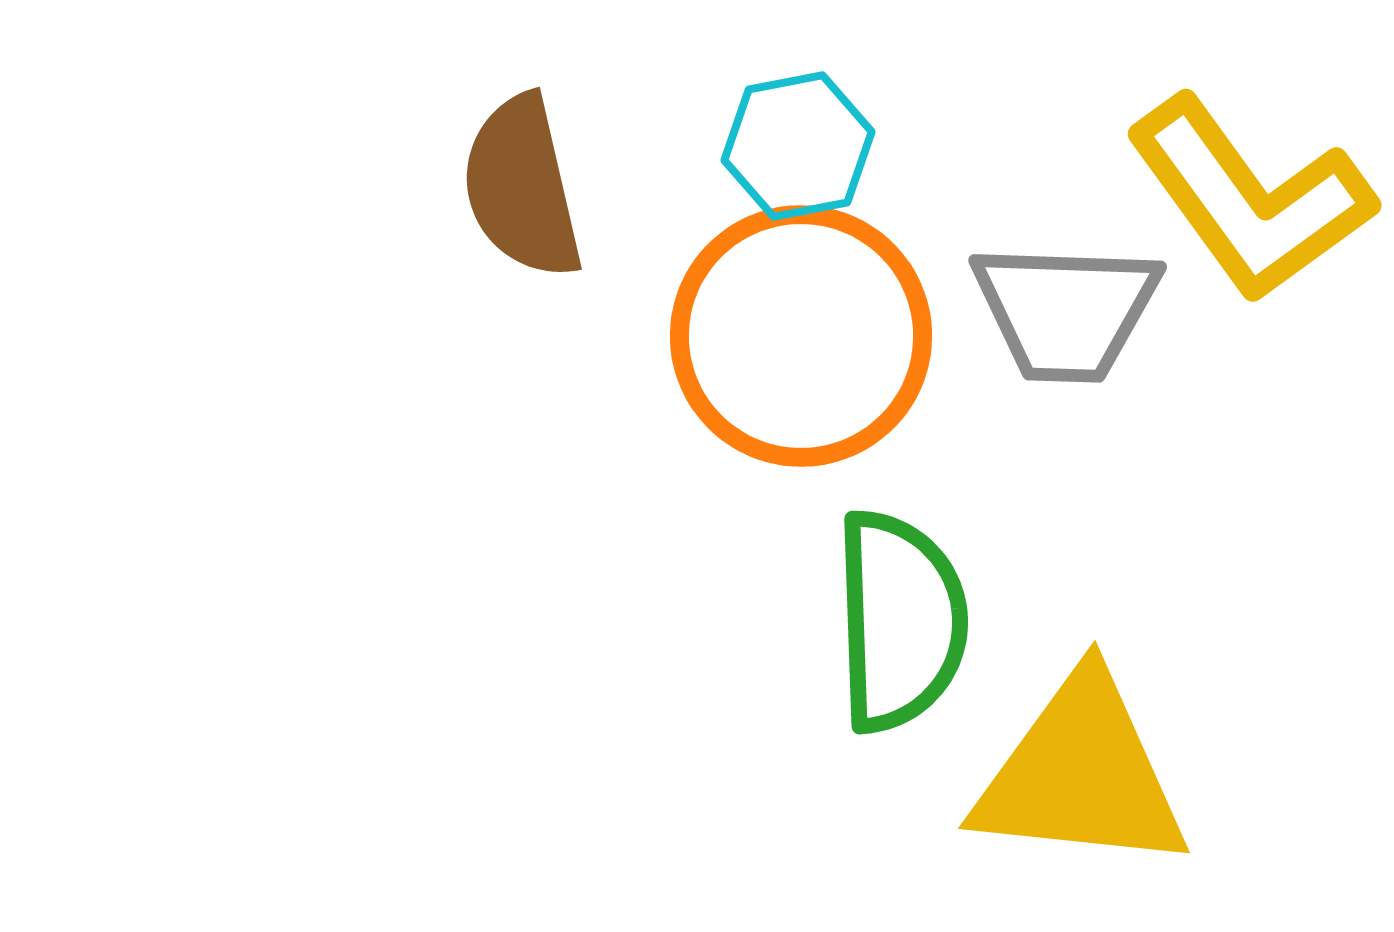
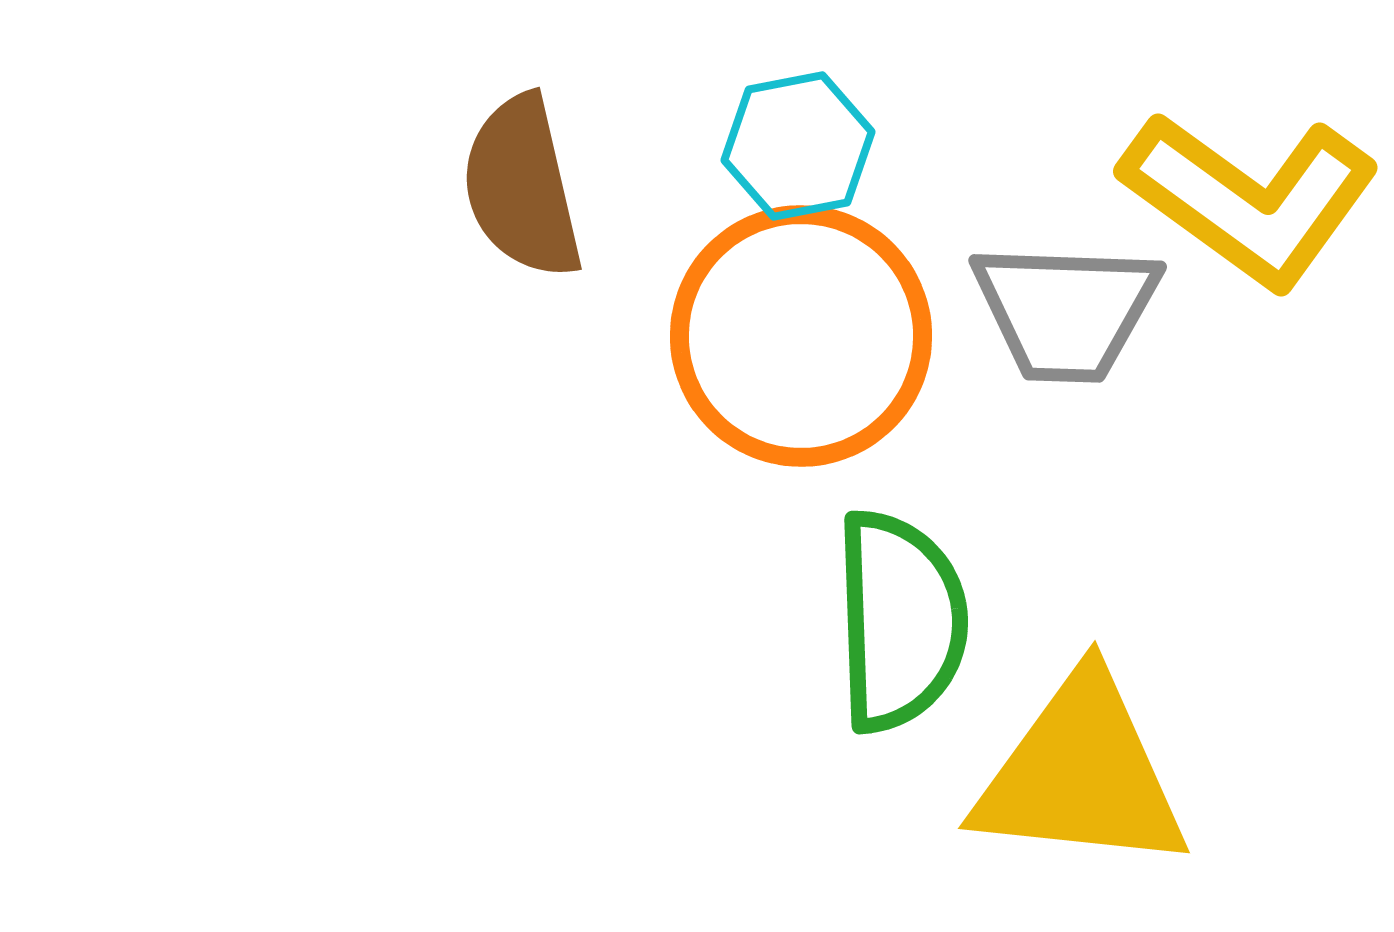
yellow L-shape: rotated 18 degrees counterclockwise
